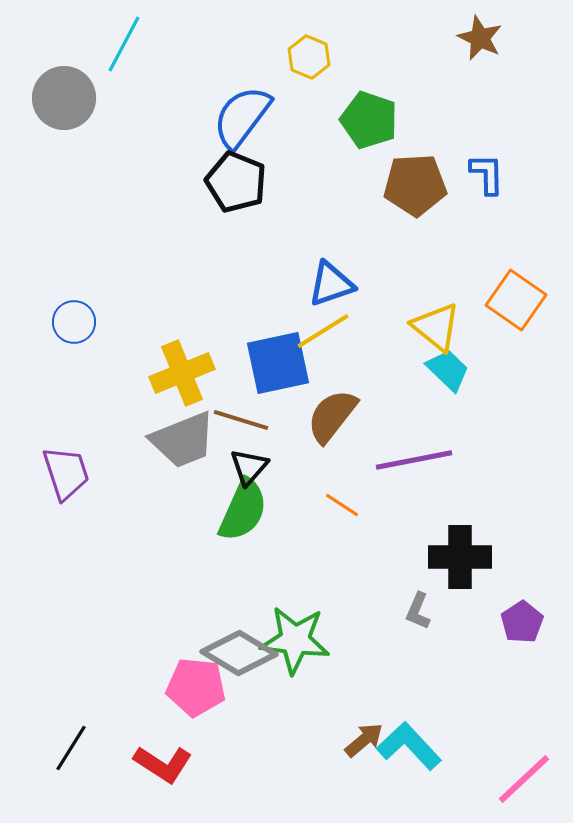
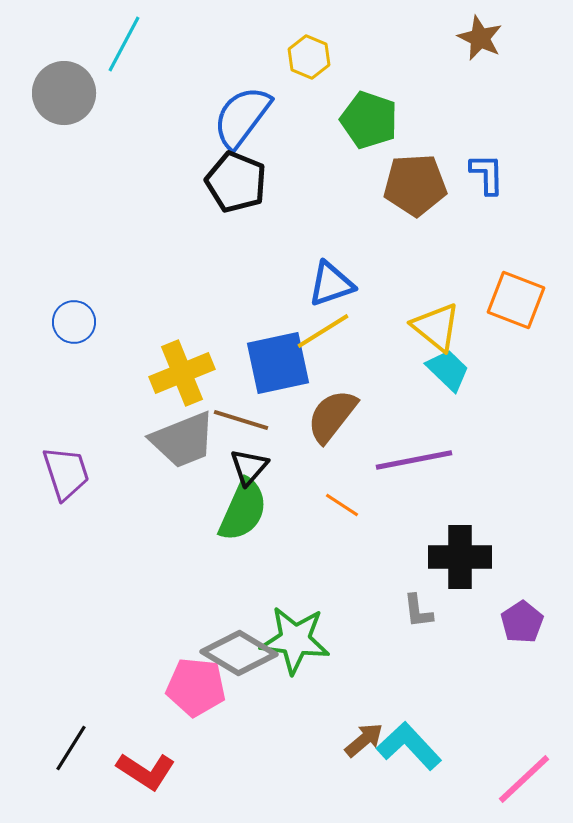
gray circle: moved 5 px up
orange square: rotated 14 degrees counterclockwise
gray L-shape: rotated 30 degrees counterclockwise
red L-shape: moved 17 px left, 7 px down
